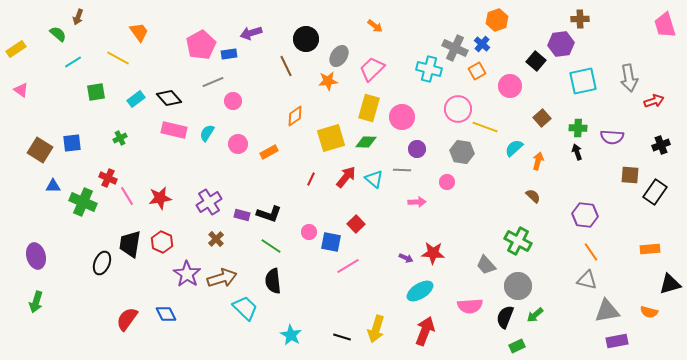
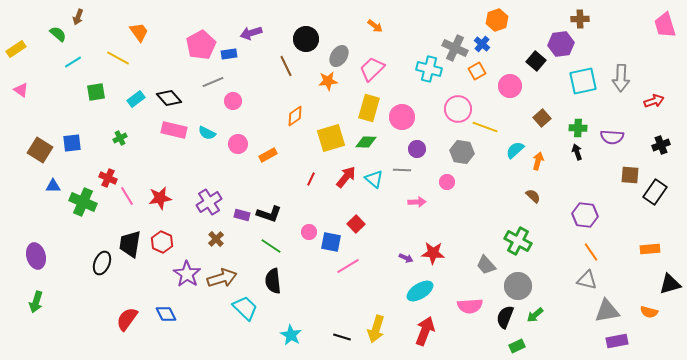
gray arrow at (629, 78): moved 8 px left; rotated 12 degrees clockwise
cyan semicircle at (207, 133): rotated 96 degrees counterclockwise
cyan semicircle at (514, 148): moved 1 px right, 2 px down
orange rectangle at (269, 152): moved 1 px left, 3 px down
